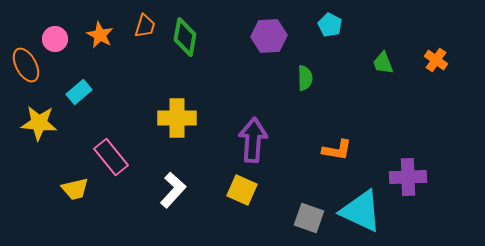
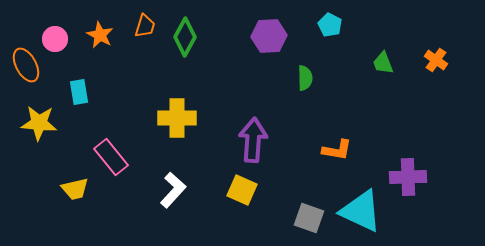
green diamond: rotated 18 degrees clockwise
cyan rectangle: rotated 60 degrees counterclockwise
